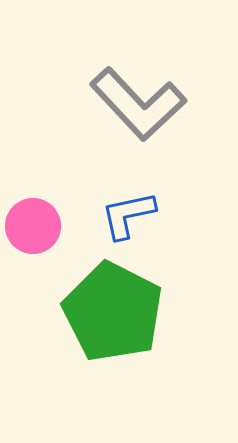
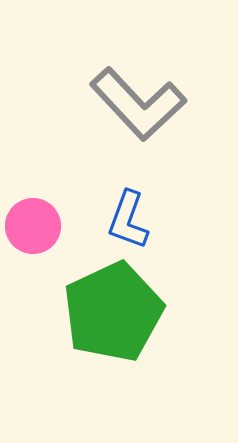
blue L-shape: moved 5 px down; rotated 58 degrees counterclockwise
green pentagon: rotated 20 degrees clockwise
